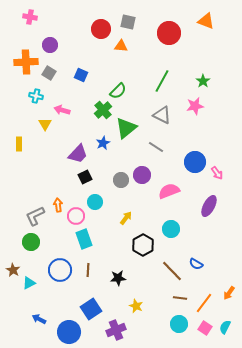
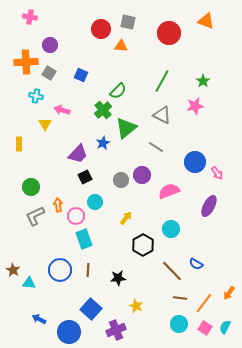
green circle at (31, 242): moved 55 px up
cyan triangle at (29, 283): rotated 32 degrees clockwise
blue square at (91, 309): rotated 15 degrees counterclockwise
